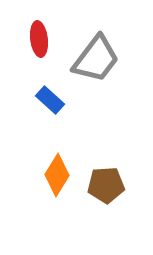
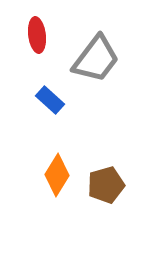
red ellipse: moved 2 px left, 4 px up
brown pentagon: rotated 12 degrees counterclockwise
